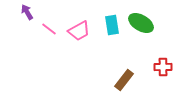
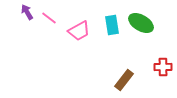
pink line: moved 11 px up
